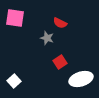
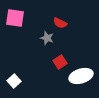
white ellipse: moved 3 px up
